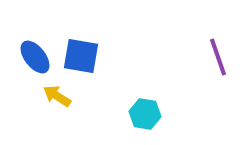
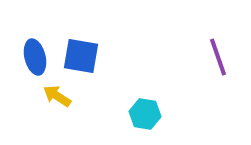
blue ellipse: rotated 24 degrees clockwise
